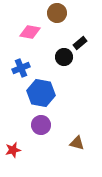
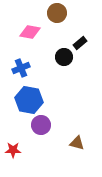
blue hexagon: moved 12 px left, 7 px down
red star: rotated 14 degrees clockwise
